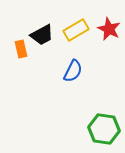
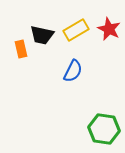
black trapezoid: rotated 40 degrees clockwise
